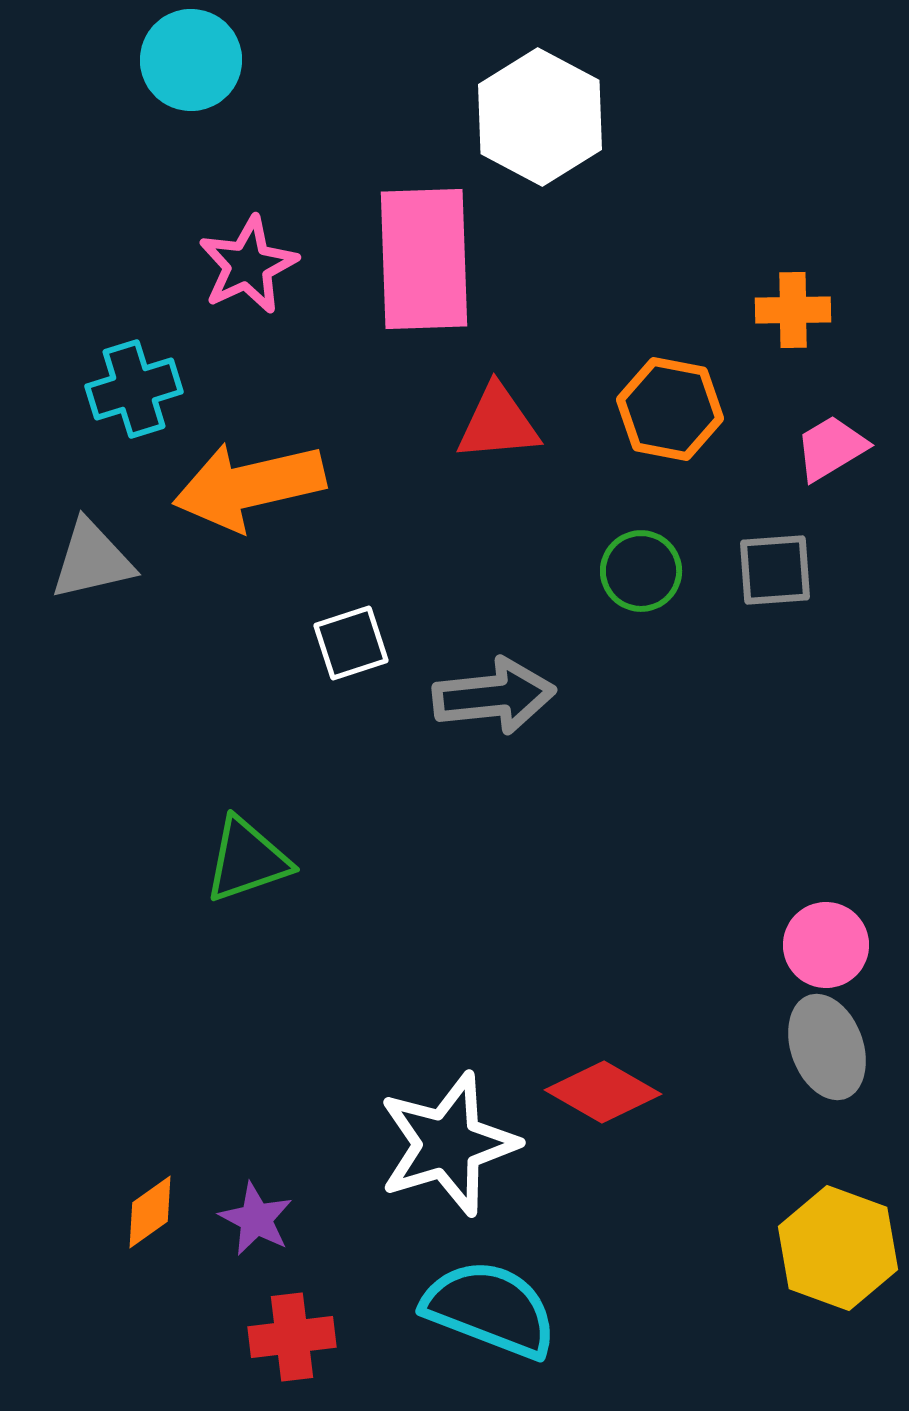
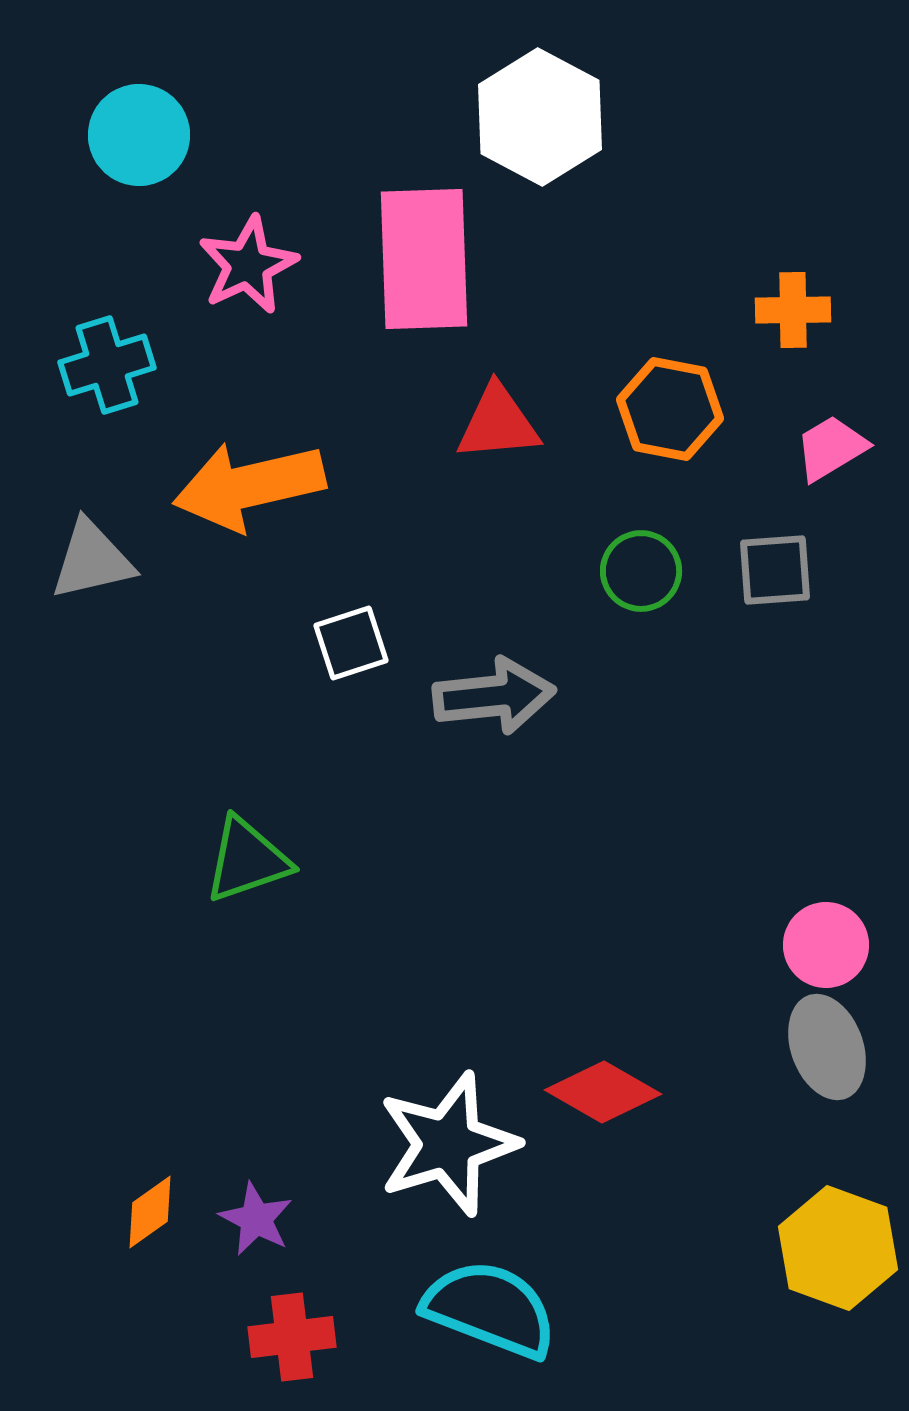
cyan circle: moved 52 px left, 75 px down
cyan cross: moved 27 px left, 24 px up
